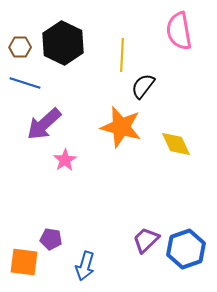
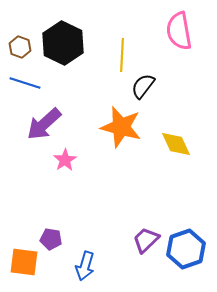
brown hexagon: rotated 20 degrees clockwise
